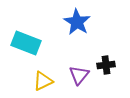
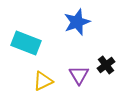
blue star: rotated 20 degrees clockwise
black cross: rotated 30 degrees counterclockwise
purple triangle: rotated 10 degrees counterclockwise
